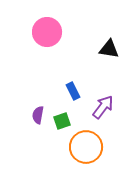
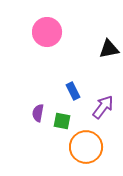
black triangle: rotated 20 degrees counterclockwise
purple semicircle: moved 2 px up
green square: rotated 30 degrees clockwise
